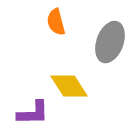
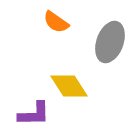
orange semicircle: rotated 40 degrees counterclockwise
purple L-shape: moved 1 px right, 1 px down
